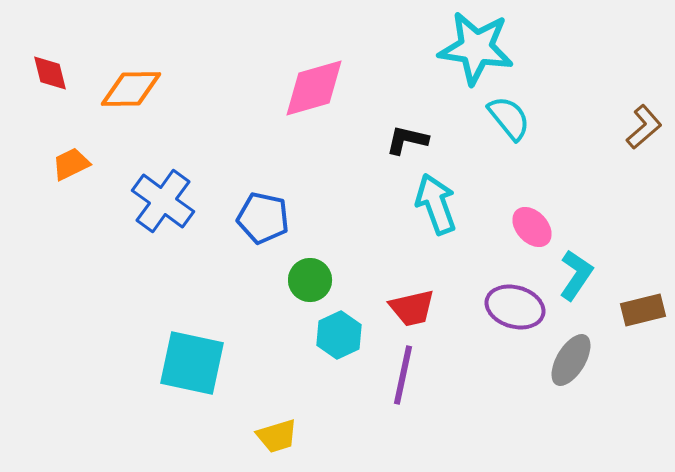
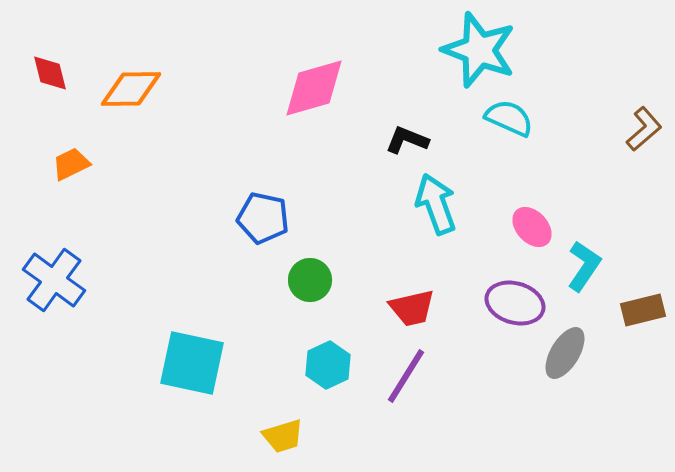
cyan star: moved 3 px right, 2 px down; rotated 12 degrees clockwise
cyan semicircle: rotated 27 degrees counterclockwise
brown L-shape: moved 2 px down
black L-shape: rotated 9 degrees clockwise
blue cross: moved 109 px left, 79 px down
cyan L-shape: moved 8 px right, 9 px up
purple ellipse: moved 4 px up
cyan hexagon: moved 11 px left, 30 px down
gray ellipse: moved 6 px left, 7 px up
purple line: moved 3 px right, 1 px down; rotated 20 degrees clockwise
yellow trapezoid: moved 6 px right
